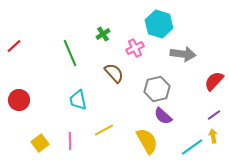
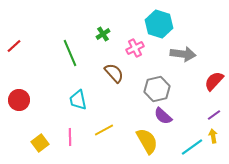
pink line: moved 4 px up
